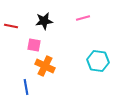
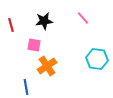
pink line: rotated 64 degrees clockwise
red line: moved 1 px up; rotated 64 degrees clockwise
cyan hexagon: moved 1 px left, 2 px up
orange cross: moved 2 px right; rotated 30 degrees clockwise
